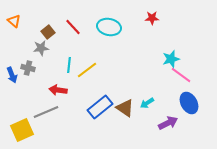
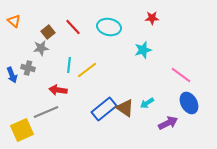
cyan star: moved 28 px left, 9 px up
blue rectangle: moved 4 px right, 2 px down
